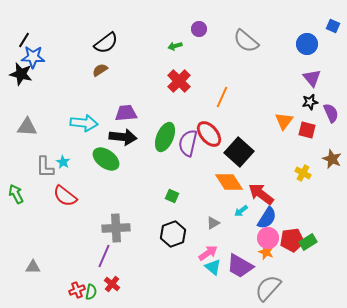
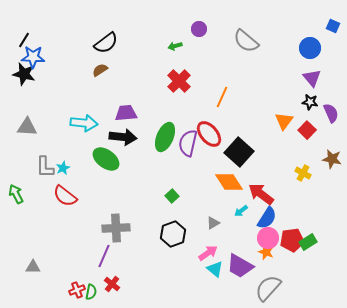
blue circle at (307, 44): moved 3 px right, 4 px down
black star at (21, 74): moved 3 px right
black star at (310, 102): rotated 21 degrees clockwise
red square at (307, 130): rotated 30 degrees clockwise
brown star at (332, 159): rotated 12 degrees counterclockwise
cyan star at (63, 162): moved 6 px down; rotated 16 degrees clockwise
green square at (172, 196): rotated 24 degrees clockwise
cyan triangle at (213, 267): moved 2 px right, 2 px down
